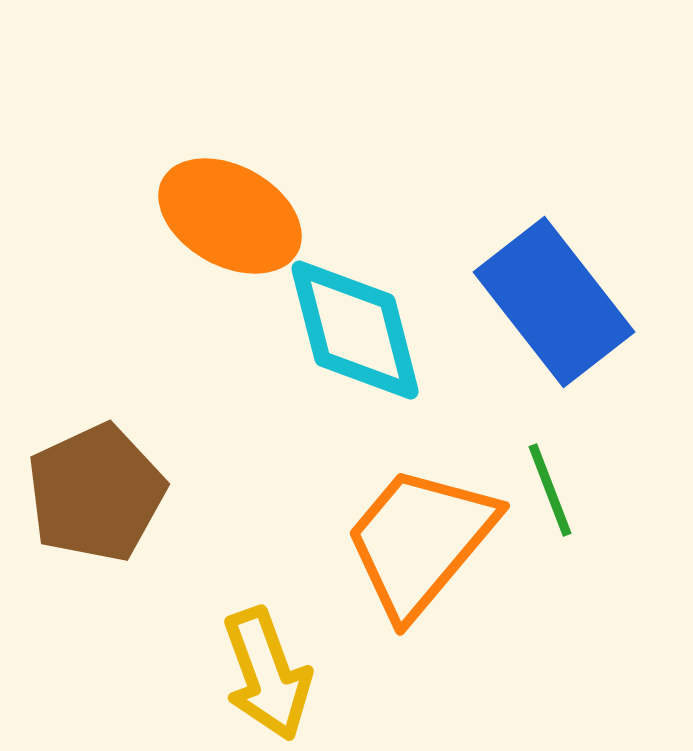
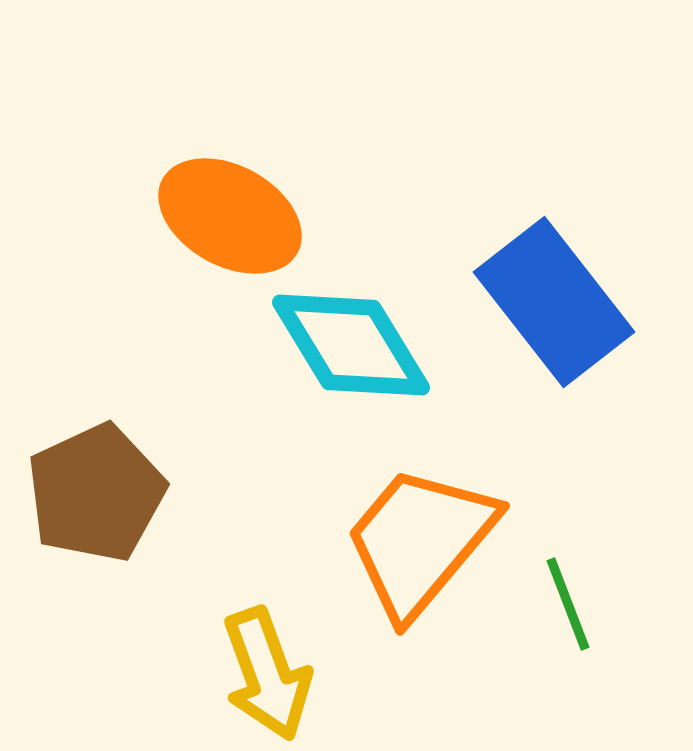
cyan diamond: moved 4 px left, 15 px down; rotated 17 degrees counterclockwise
green line: moved 18 px right, 114 px down
